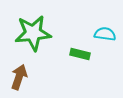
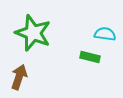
green star: rotated 27 degrees clockwise
green rectangle: moved 10 px right, 3 px down
